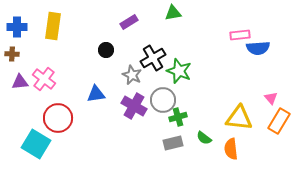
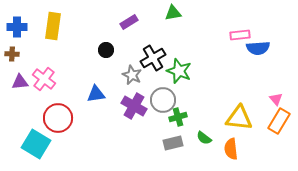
pink triangle: moved 5 px right, 1 px down
